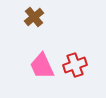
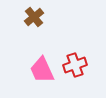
pink trapezoid: moved 4 px down
